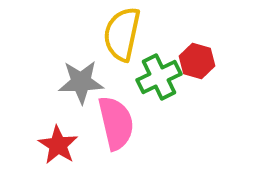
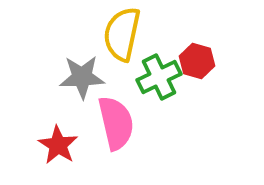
gray star: moved 1 px right, 5 px up
